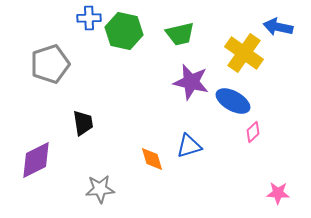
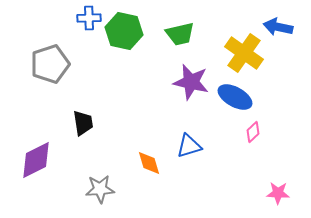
blue ellipse: moved 2 px right, 4 px up
orange diamond: moved 3 px left, 4 px down
